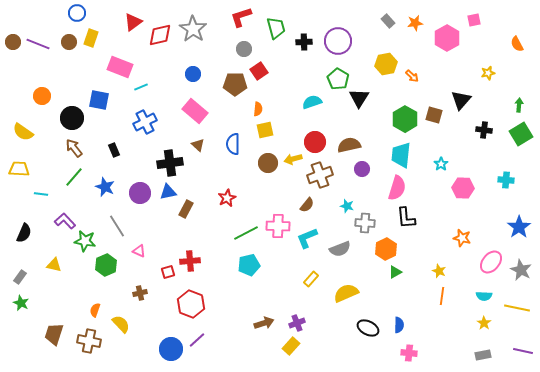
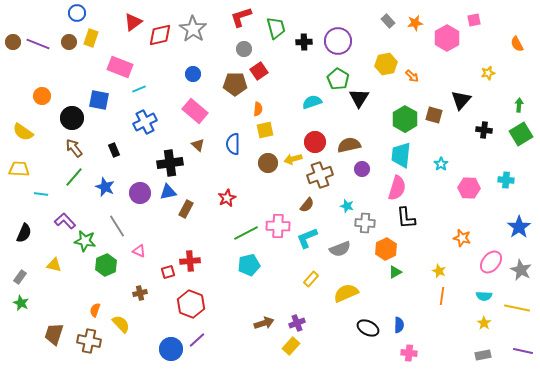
cyan line at (141, 87): moved 2 px left, 2 px down
pink hexagon at (463, 188): moved 6 px right
